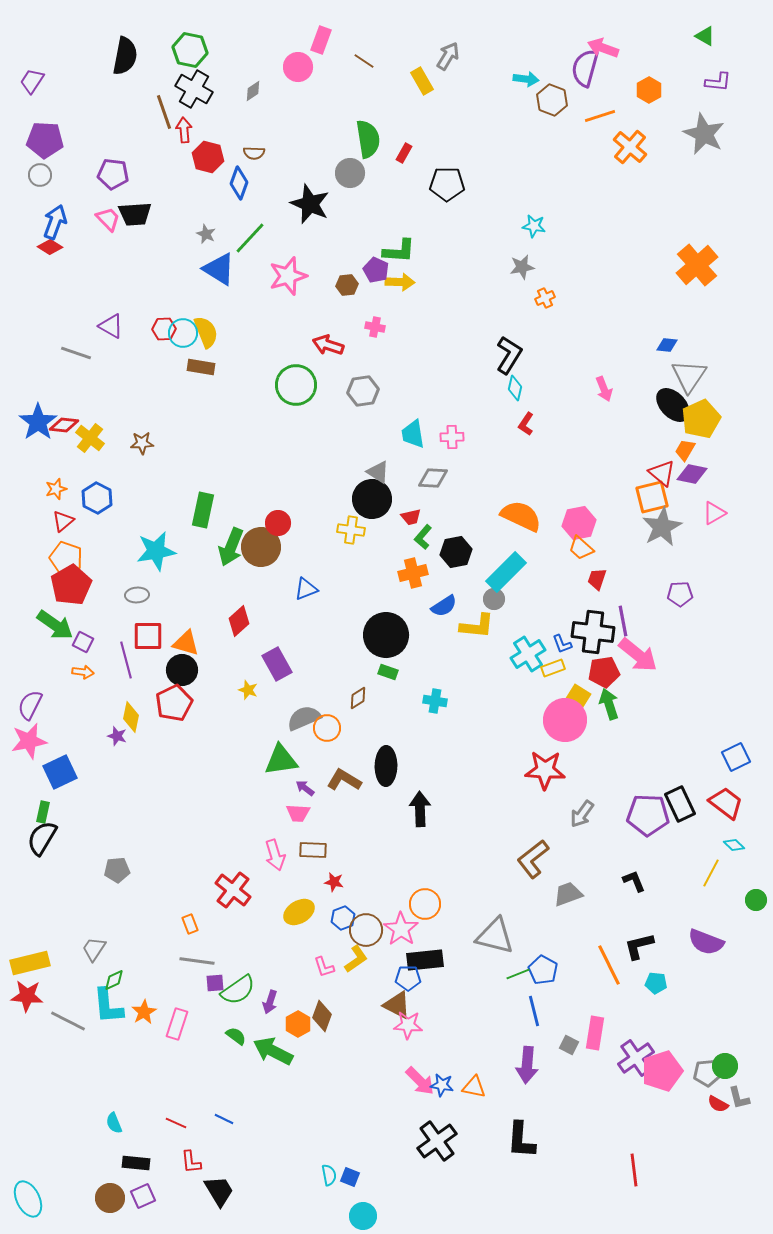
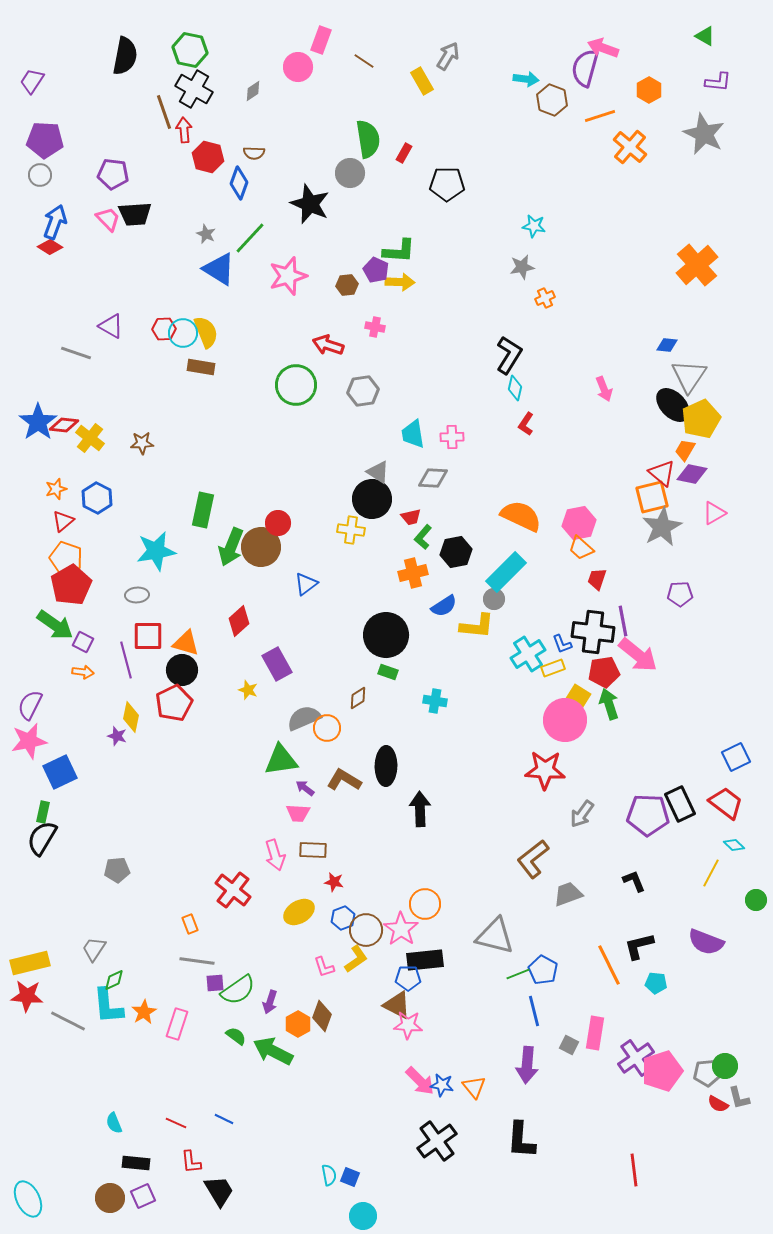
blue triangle at (306, 589): moved 5 px up; rotated 15 degrees counterclockwise
orange triangle at (474, 1087): rotated 40 degrees clockwise
